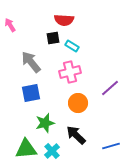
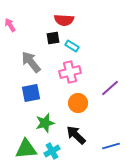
cyan cross: rotated 14 degrees clockwise
